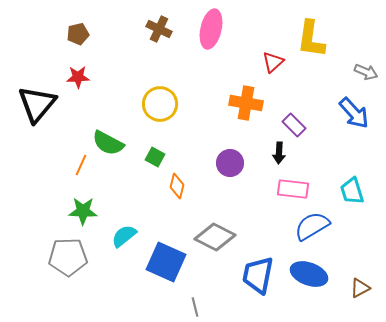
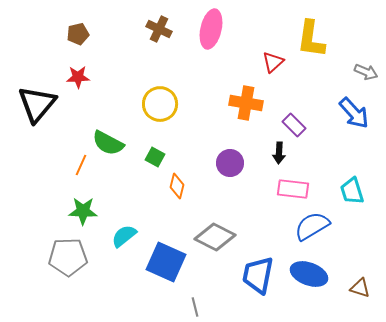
brown triangle: rotated 45 degrees clockwise
